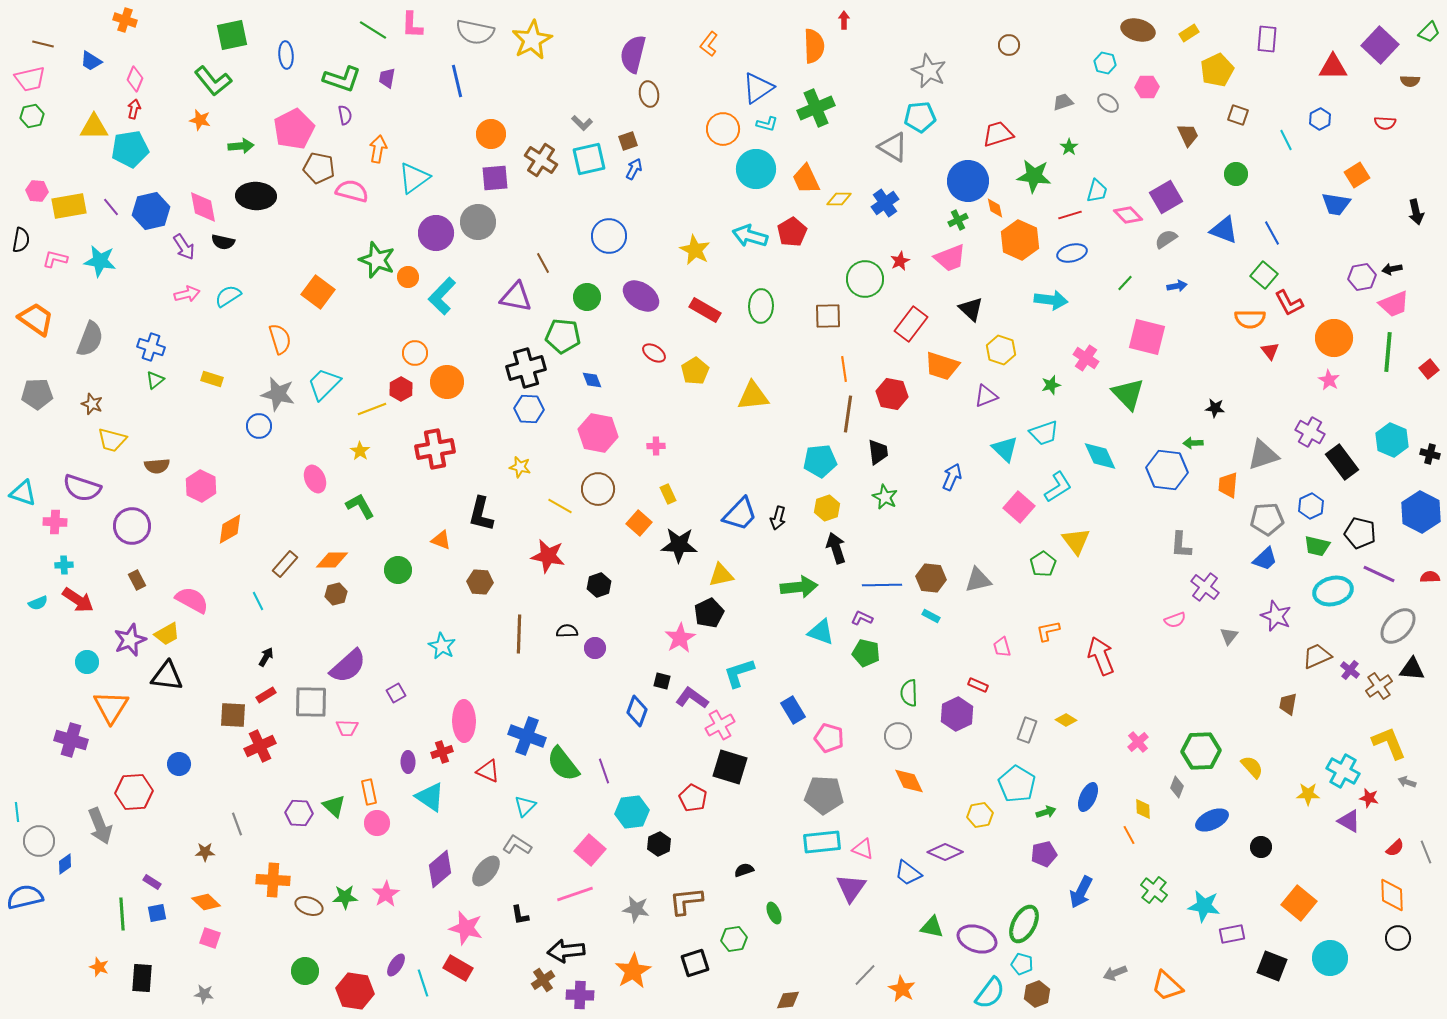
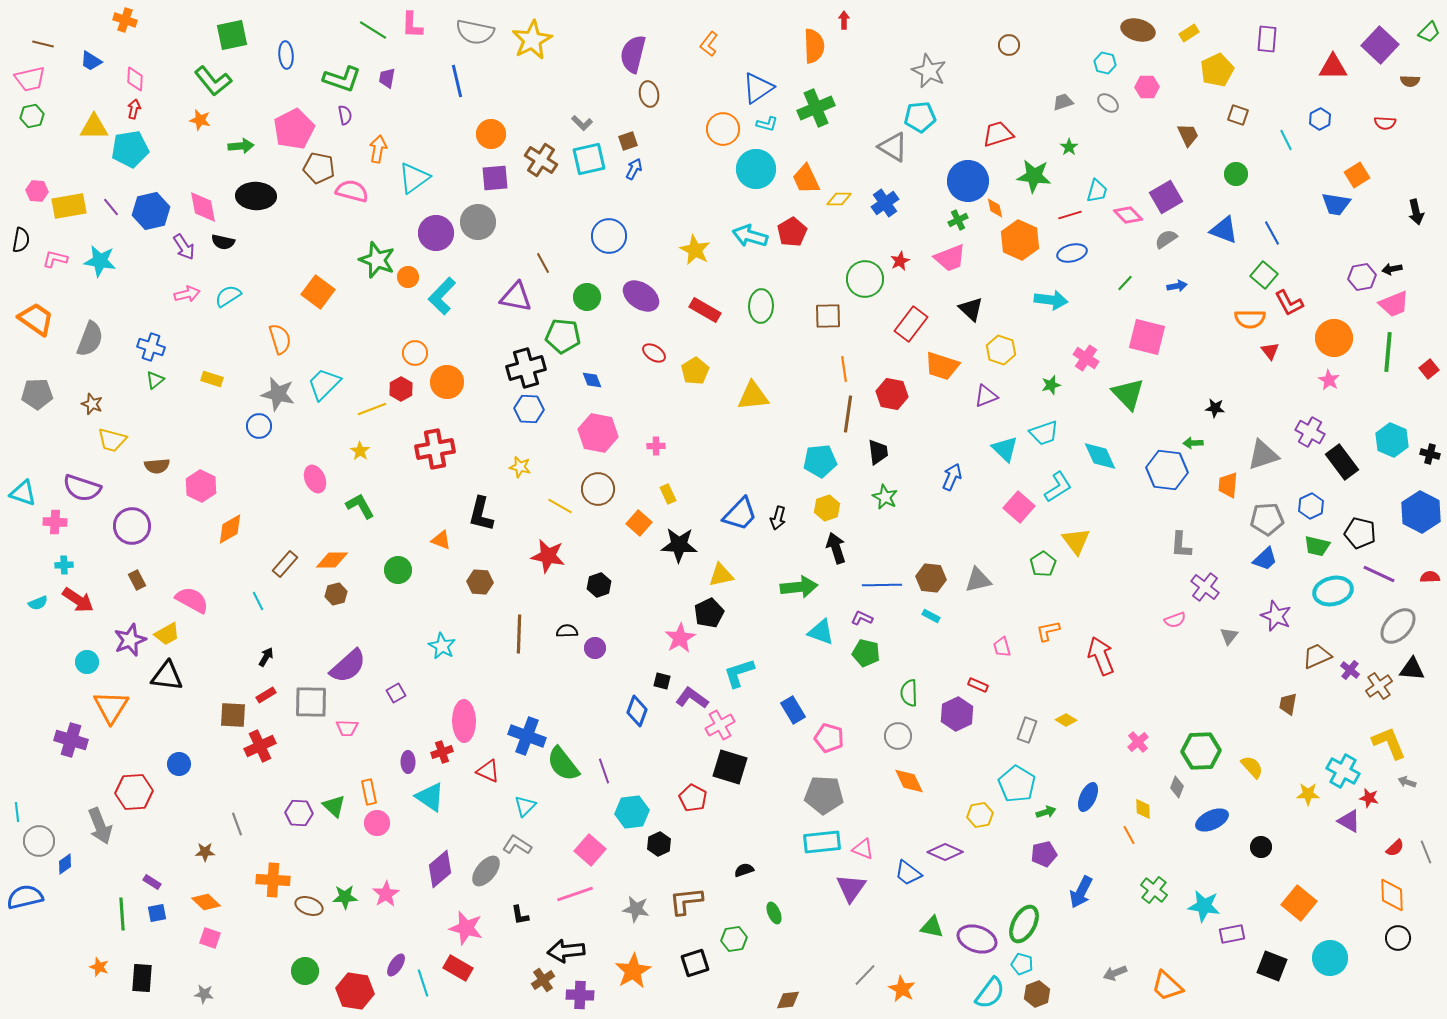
pink diamond at (135, 79): rotated 20 degrees counterclockwise
